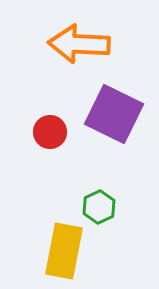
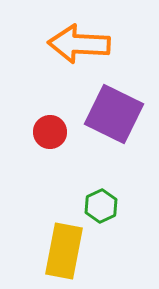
green hexagon: moved 2 px right, 1 px up
